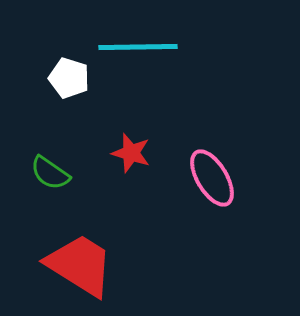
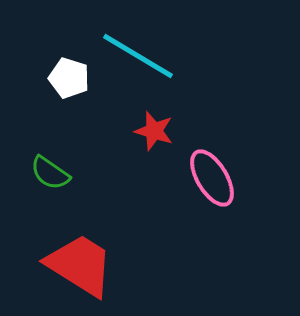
cyan line: moved 9 px down; rotated 32 degrees clockwise
red star: moved 23 px right, 22 px up
